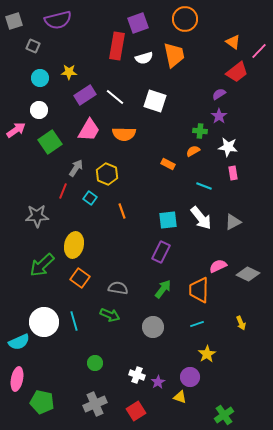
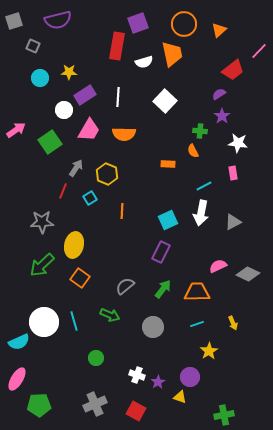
orange circle at (185, 19): moved 1 px left, 5 px down
orange triangle at (233, 42): moved 14 px left, 12 px up; rotated 42 degrees clockwise
orange trapezoid at (174, 55): moved 2 px left, 1 px up
white semicircle at (144, 58): moved 4 px down
red trapezoid at (237, 72): moved 4 px left, 2 px up
white line at (115, 97): moved 3 px right; rotated 54 degrees clockwise
white square at (155, 101): moved 10 px right; rotated 25 degrees clockwise
white circle at (39, 110): moved 25 px right
purple star at (219, 116): moved 3 px right
white star at (228, 147): moved 10 px right, 4 px up
orange semicircle at (193, 151): rotated 88 degrees counterclockwise
orange rectangle at (168, 164): rotated 24 degrees counterclockwise
cyan line at (204, 186): rotated 49 degrees counterclockwise
cyan square at (90, 198): rotated 24 degrees clockwise
orange line at (122, 211): rotated 21 degrees clockwise
gray star at (37, 216): moved 5 px right, 6 px down
white arrow at (201, 218): moved 5 px up; rotated 50 degrees clockwise
cyan square at (168, 220): rotated 18 degrees counterclockwise
gray semicircle at (118, 288): moved 7 px right, 2 px up; rotated 48 degrees counterclockwise
orange trapezoid at (199, 290): moved 2 px left, 2 px down; rotated 88 degrees clockwise
yellow arrow at (241, 323): moved 8 px left
yellow star at (207, 354): moved 2 px right, 3 px up
green circle at (95, 363): moved 1 px right, 5 px up
pink ellipse at (17, 379): rotated 20 degrees clockwise
green pentagon at (42, 402): moved 3 px left, 3 px down; rotated 15 degrees counterclockwise
red square at (136, 411): rotated 30 degrees counterclockwise
green cross at (224, 415): rotated 24 degrees clockwise
